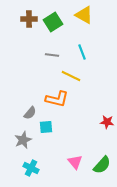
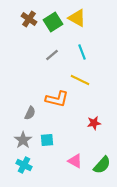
yellow triangle: moved 7 px left, 3 px down
brown cross: rotated 35 degrees clockwise
gray line: rotated 48 degrees counterclockwise
yellow line: moved 9 px right, 4 px down
gray semicircle: rotated 16 degrees counterclockwise
red star: moved 13 px left, 1 px down; rotated 16 degrees counterclockwise
cyan square: moved 1 px right, 13 px down
gray star: rotated 12 degrees counterclockwise
pink triangle: moved 1 px up; rotated 21 degrees counterclockwise
cyan cross: moved 7 px left, 3 px up
